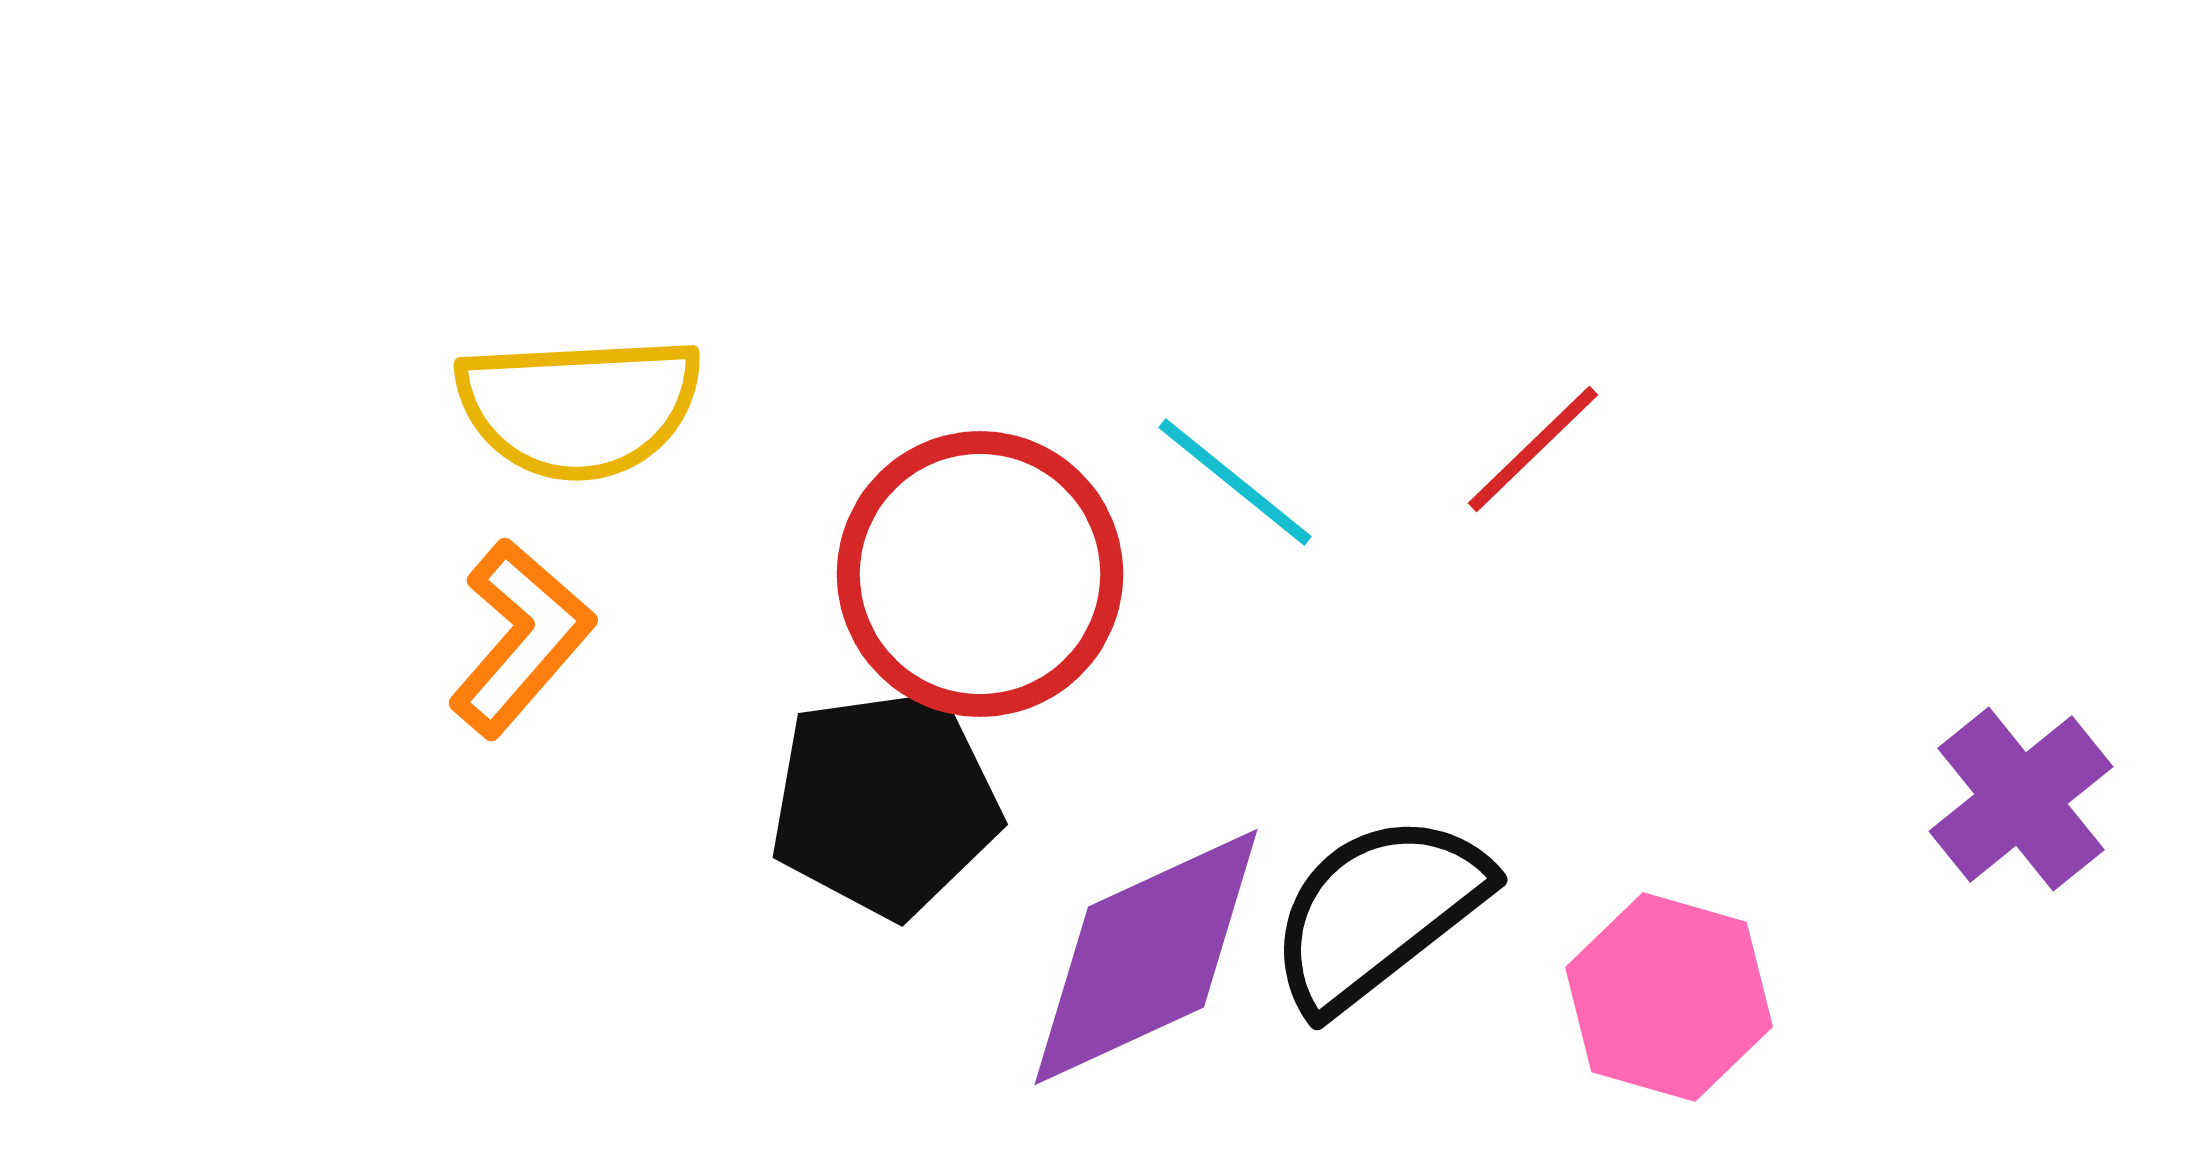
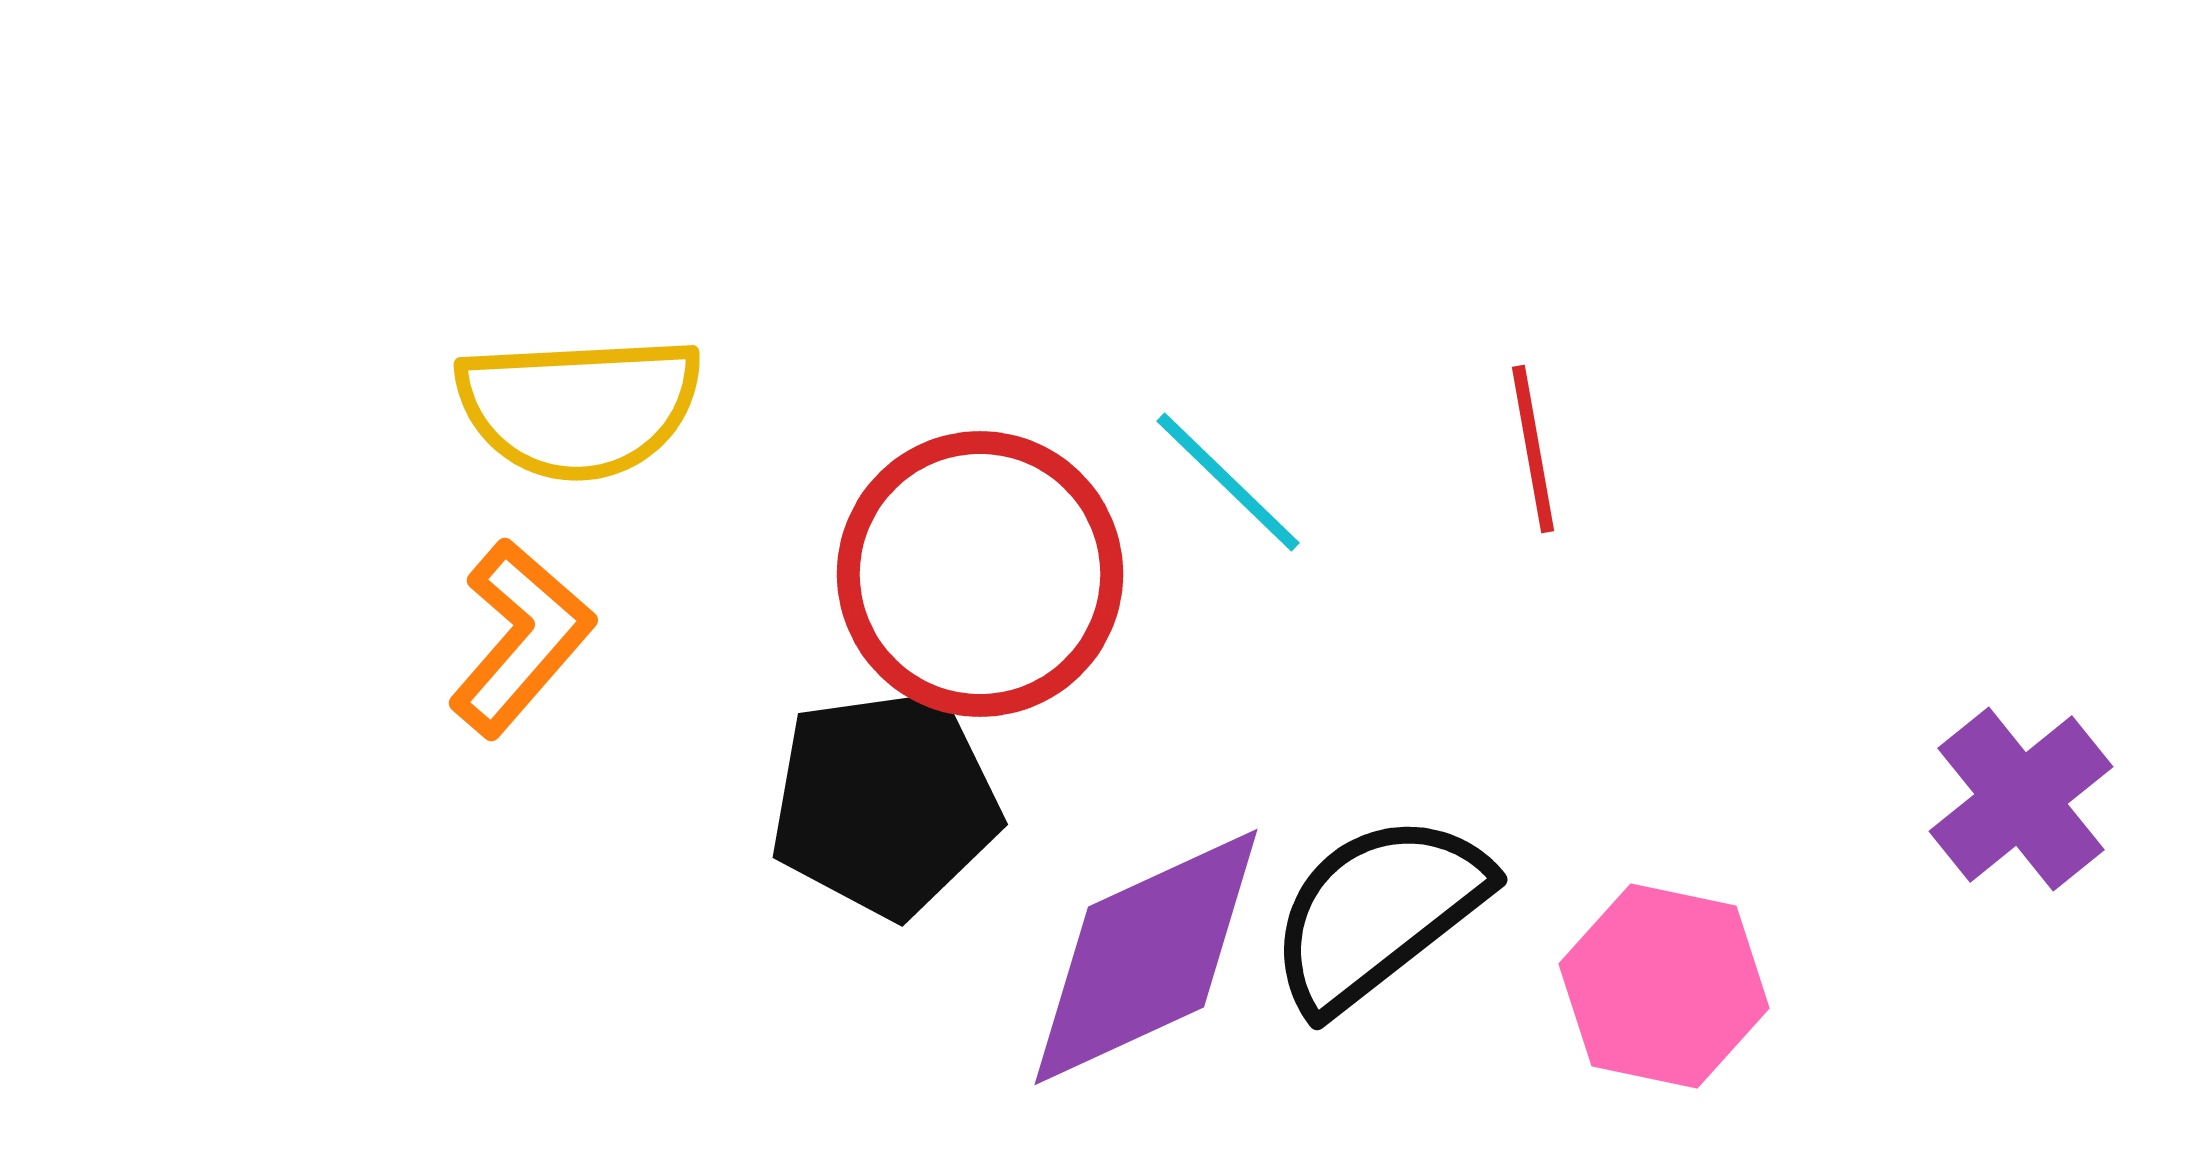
red line: rotated 56 degrees counterclockwise
cyan line: moved 7 px left; rotated 5 degrees clockwise
pink hexagon: moved 5 px left, 11 px up; rotated 4 degrees counterclockwise
